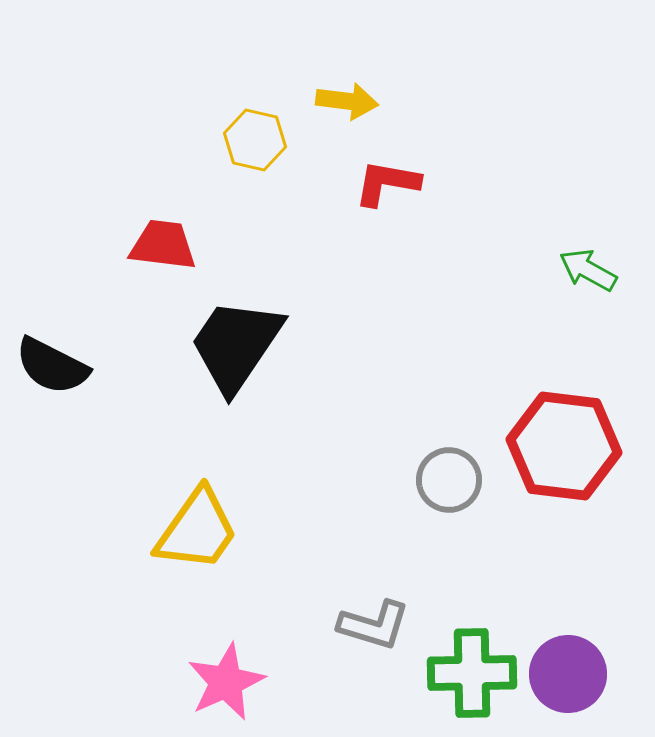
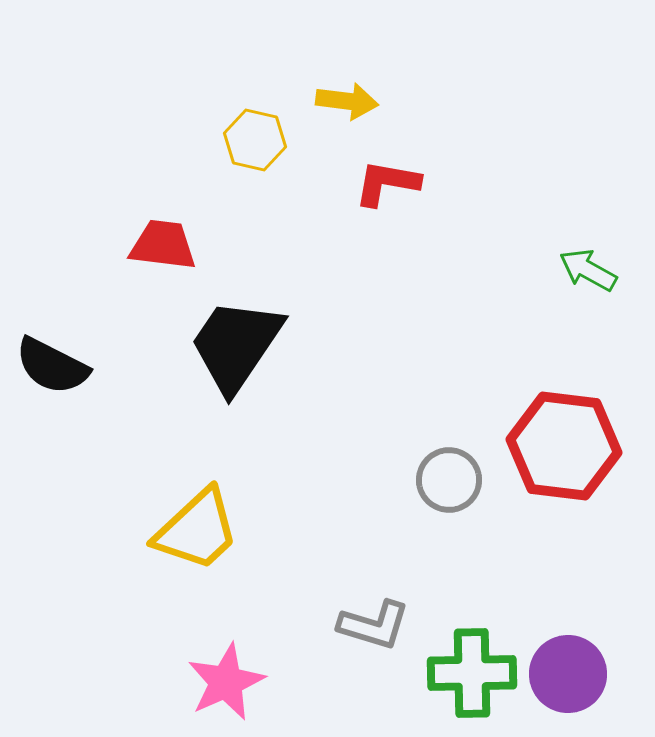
yellow trapezoid: rotated 12 degrees clockwise
